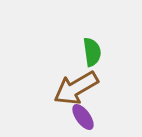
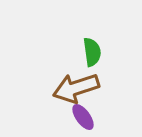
brown arrow: rotated 12 degrees clockwise
